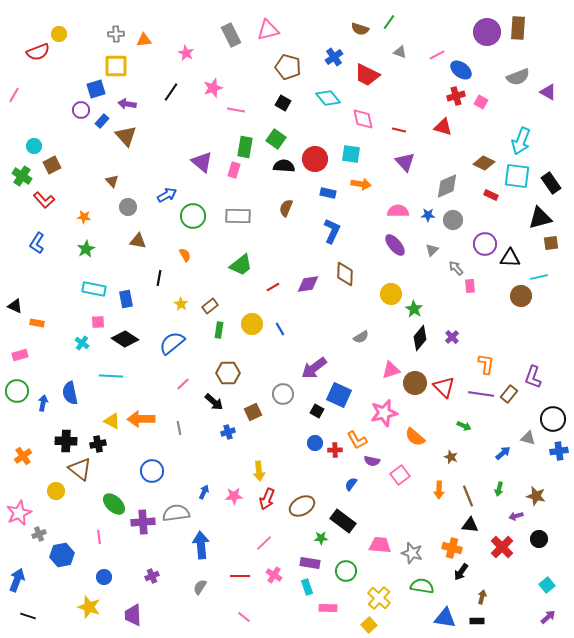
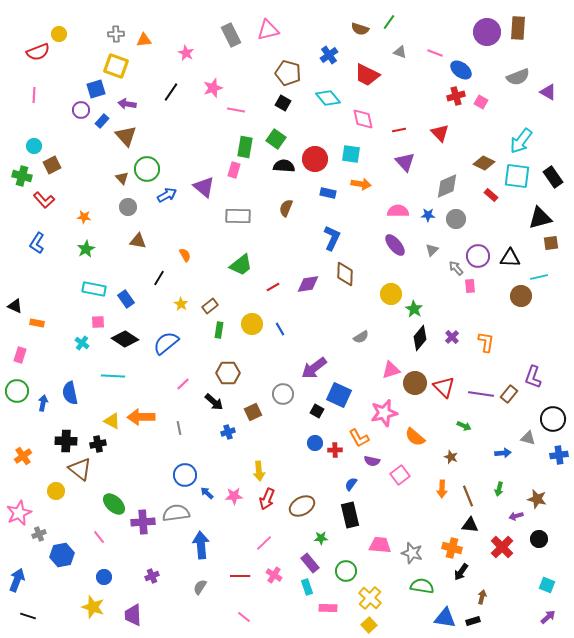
pink line at (437, 55): moved 2 px left, 2 px up; rotated 49 degrees clockwise
blue cross at (334, 57): moved 5 px left, 2 px up
yellow square at (116, 66): rotated 20 degrees clockwise
brown pentagon at (288, 67): moved 6 px down
pink line at (14, 95): moved 20 px right; rotated 28 degrees counterclockwise
red triangle at (443, 127): moved 3 px left, 6 px down; rotated 30 degrees clockwise
red line at (399, 130): rotated 24 degrees counterclockwise
cyan arrow at (521, 141): rotated 16 degrees clockwise
purple triangle at (202, 162): moved 2 px right, 25 px down
green cross at (22, 176): rotated 18 degrees counterclockwise
brown triangle at (112, 181): moved 10 px right, 3 px up
black rectangle at (551, 183): moved 2 px right, 6 px up
red rectangle at (491, 195): rotated 16 degrees clockwise
green circle at (193, 216): moved 46 px left, 47 px up
gray circle at (453, 220): moved 3 px right, 1 px up
blue L-shape at (332, 231): moved 7 px down
purple circle at (485, 244): moved 7 px left, 12 px down
black line at (159, 278): rotated 21 degrees clockwise
blue rectangle at (126, 299): rotated 24 degrees counterclockwise
blue semicircle at (172, 343): moved 6 px left
pink rectangle at (20, 355): rotated 56 degrees counterclockwise
orange L-shape at (486, 364): moved 22 px up
cyan line at (111, 376): moved 2 px right
orange arrow at (141, 419): moved 2 px up
orange L-shape at (357, 440): moved 2 px right, 2 px up
blue cross at (559, 451): moved 4 px down
blue arrow at (503, 453): rotated 35 degrees clockwise
blue circle at (152, 471): moved 33 px right, 4 px down
orange arrow at (439, 490): moved 3 px right, 1 px up
blue arrow at (204, 492): moved 3 px right, 1 px down; rotated 72 degrees counterclockwise
brown star at (536, 496): moved 1 px right, 3 px down
black rectangle at (343, 521): moved 7 px right, 6 px up; rotated 40 degrees clockwise
pink line at (99, 537): rotated 32 degrees counterclockwise
purple rectangle at (310, 563): rotated 42 degrees clockwise
cyan square at (547, 585): rotated 28 degrees counterclockwise
yellow cross at (379, 598): moved 9 px left
yellow star at (89, 607): moved 4 px right
black rectangle at (477, 621): moved 4 px left; rotated 16 degrees counterclockwise
